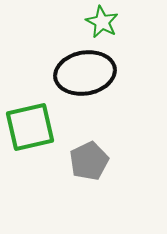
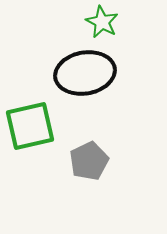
green square: moved 1 px up
